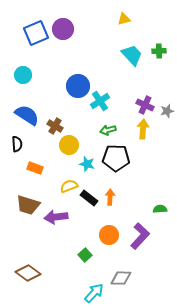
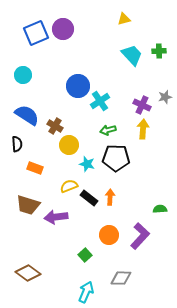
purple cross: moved 3 px left
gray star: moved 2 px left, 14 px up
cyan arrow: moved 8 px left, 1 px up; rotated 20 degrees counterclockwise
